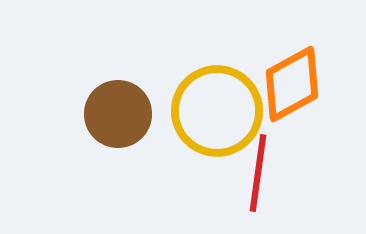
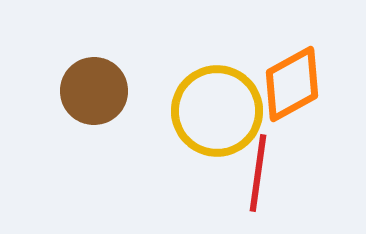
brown circle: moved 24 px left, 23 px up
